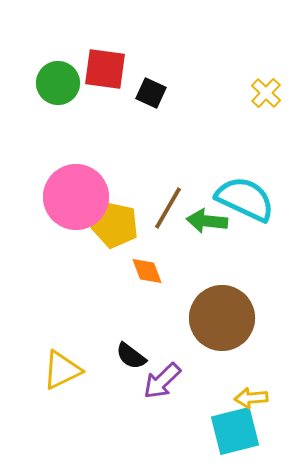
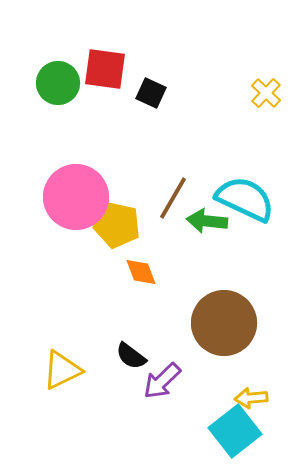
brown line: moved 5 px right, 10 px up
yellow pentagon: moved 2 px right
orange diamond: moved 6 px left, 1 px down
brown circle: moved 2 px right, 5 px down
cyan square: rotated 24 degrees counterclockwise
